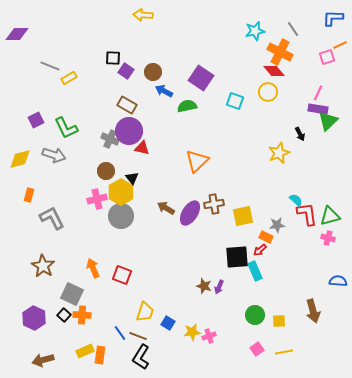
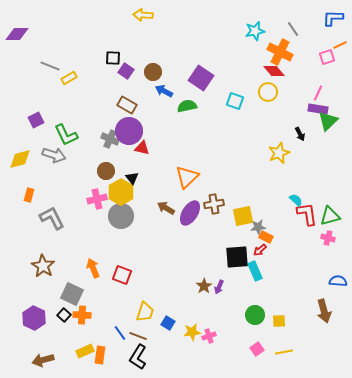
green L-shape at (66, 128): moved 7 px down
orange triangle at (197, 161): moved 10 px left, 16 px down
gray star at (277, 225): moved 19 px left, 2 px down
brown star at (204, 286): rotated 21 degrees clockwise
brown arrow at (313, 311): moved 11 px right
black L-shape at (141, 357): moved 3 px left
